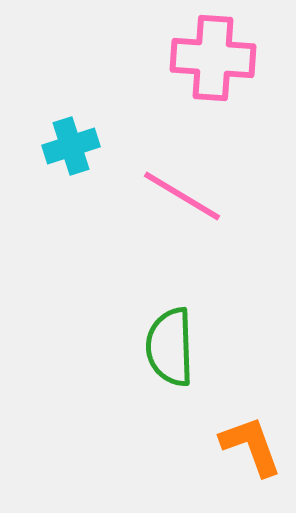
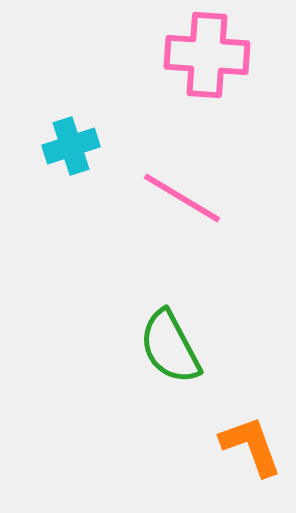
pink cross: moved 6 px left, 3 px up
pink line: moved 2 px down
green semicircle: rotated 26 degrees counterclockwise
